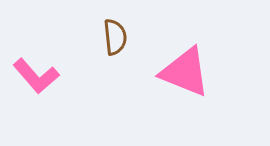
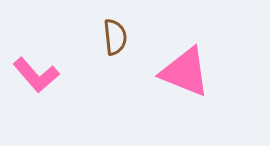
pink L-shape: moved 1 px up
